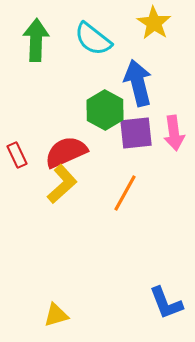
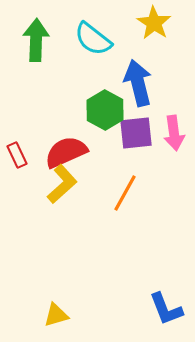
blue L-shape: moved 6 px down
